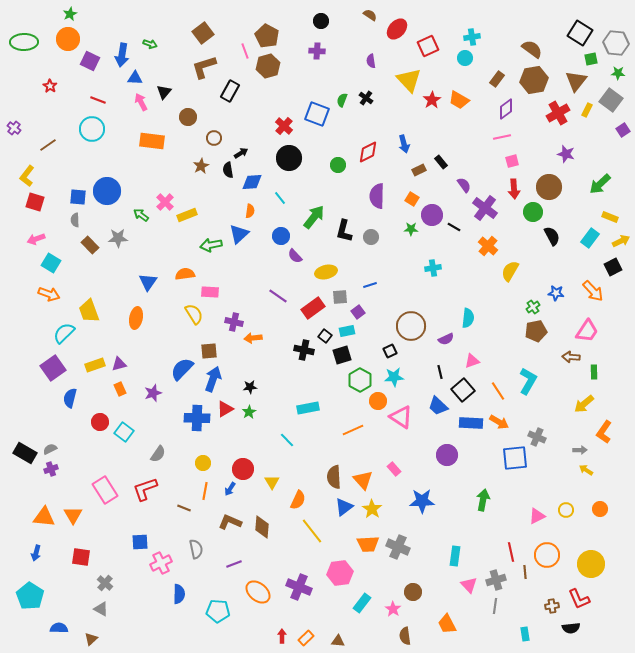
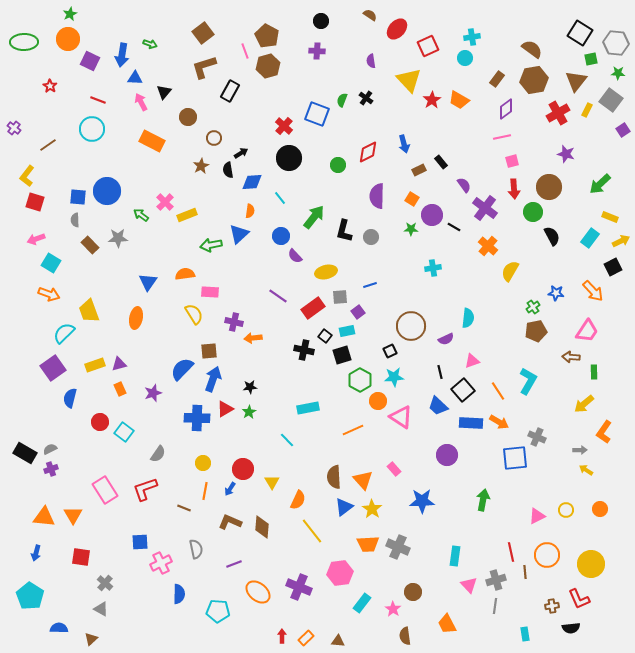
orange rectangle at (152, 141): rotated 20 degrees clockwise
